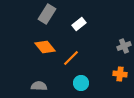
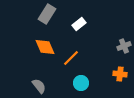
orange diamond: rotated 15 degrees clockwise
gray semicircle: rotated 49 degrees clockwise
